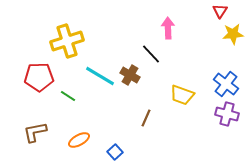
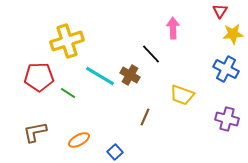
pink arrow: moved 5 px right
blue cross: moved 15 px up; rotated 10 degrees counterclockwise
green line: moved 3 px up
purple cross: moved 5 px down
brown line: moved 1 px left, 1 px up
